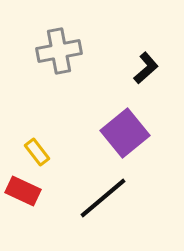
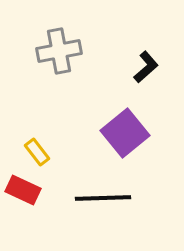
black L-shape: moved 1 px up
red rectangle: moved 1 px up
black line: rotated 38 degrees clockwise
